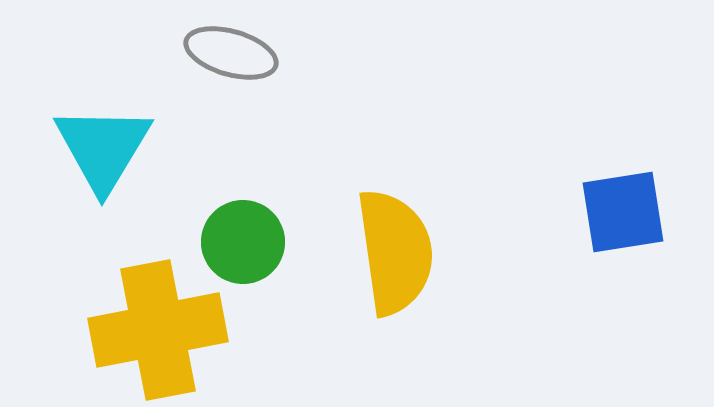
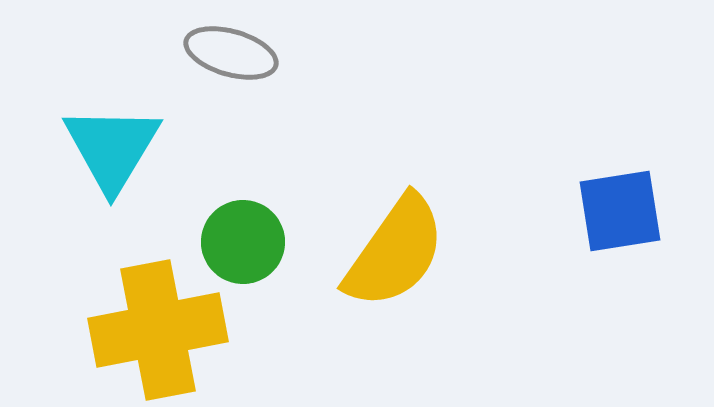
cyan triangle: moved 9 px right
blue square: moved 3 px left, 1 px up
yellow semicircle: rotated 43 degrees clockwise
